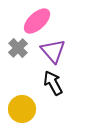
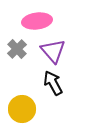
pink ellipse: rotated 36 degrees clockwise
gray cross: moved 1 px left, 1 px down
